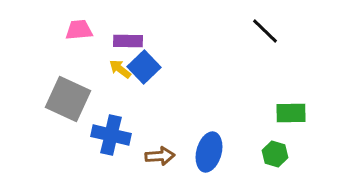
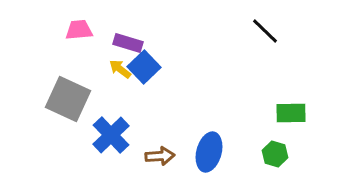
purple rectangle: moved 2 px down; rotated 16 degrees clockwise
blue cross: rotated 33 degrees clockwise
